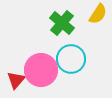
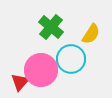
yellow semicircle: moved 7 px left, 20 px down
green cross: moved 11 px left, 4 px down
red triangle: moved 4 px right, 2 px down
